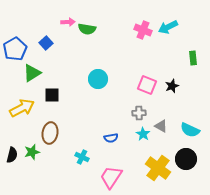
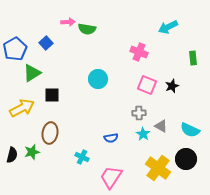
pink cross: moved 4 px left, 22 px down
